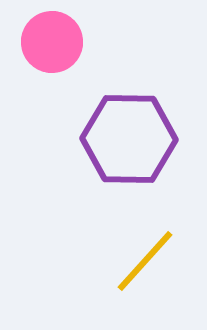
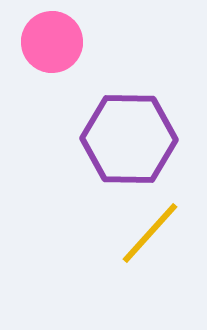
yellow line: moved 5 px right, 28 px up
